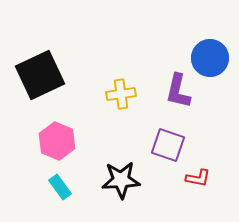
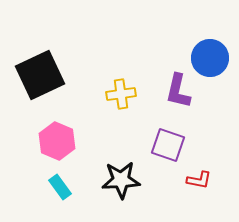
red L-shape: moved 1 px right, 2 px down
